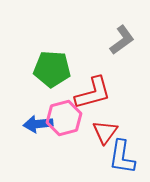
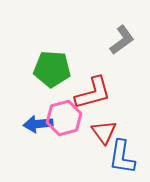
red triangle: moved 1 px left; rotated 12 degrees counterclockwise
